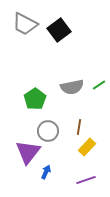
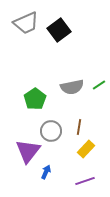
gray trapezoid: moved 1 px right, 1 px up; rotated 52 degrees counterclockwise
gray circle: moved 3 px right
yellow rectangle: moved 1 px left, 2 px down
purple triangle: moved 1 px up
purple line: moved 1 px left, 1 px down
